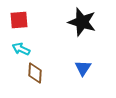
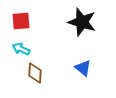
red square: moved 2 px right, 1 px down
blue triangle: rotated 24 degrees counterclockwise
